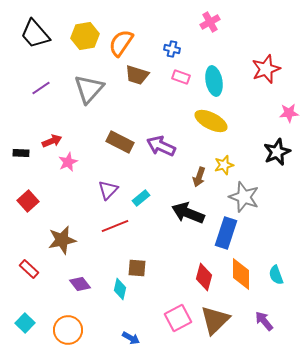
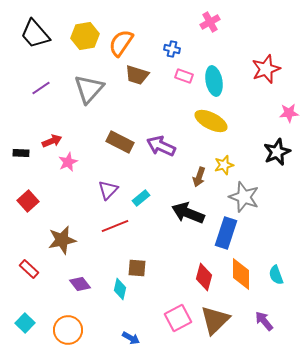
pink rectangle at (181, 77): moved 3 px right, 1 px up
